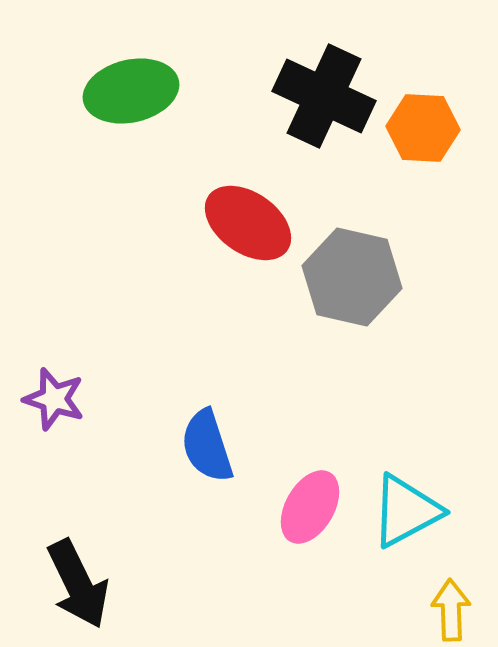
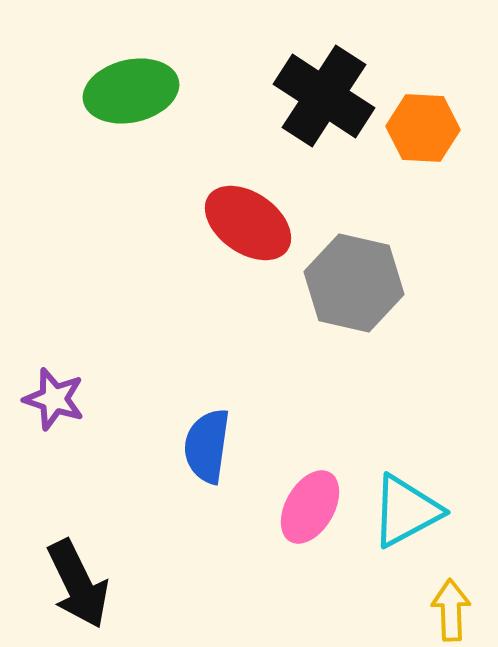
black cross: rotated 8 degrees clockwise
gray hexagon: moved 2 px right, 6 px down
blue semicircle: rotated 26 degrees clockwise
